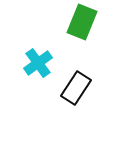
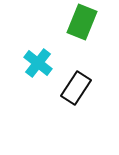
cyan cross: rotated 16 degrees counterclockwise
